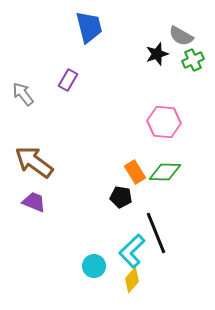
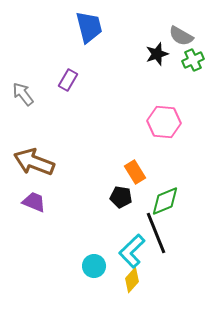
brown arrow: rotated 15 degrees counterclockwise
green diamond: moved 29 px down; rotated 24 degrees counterclockwise
